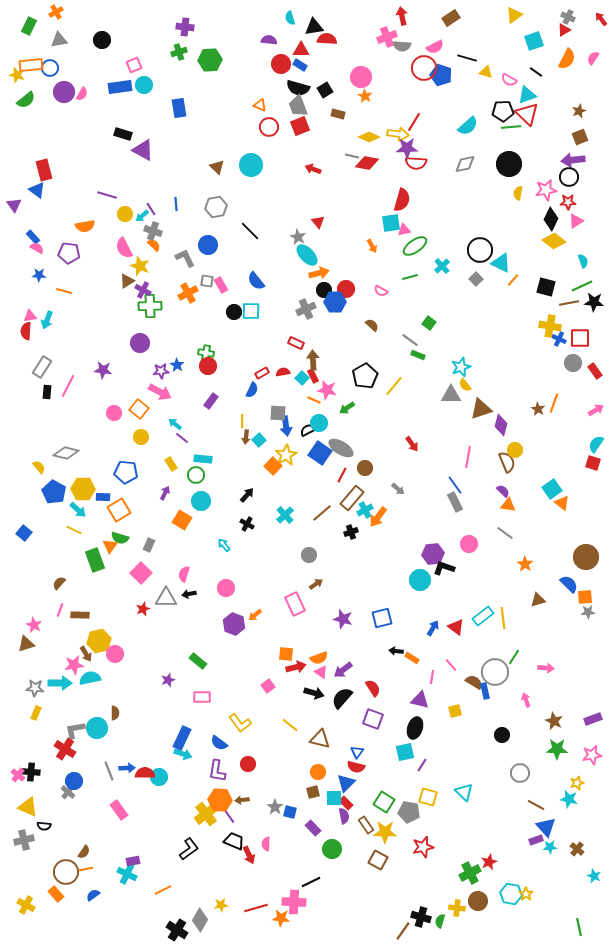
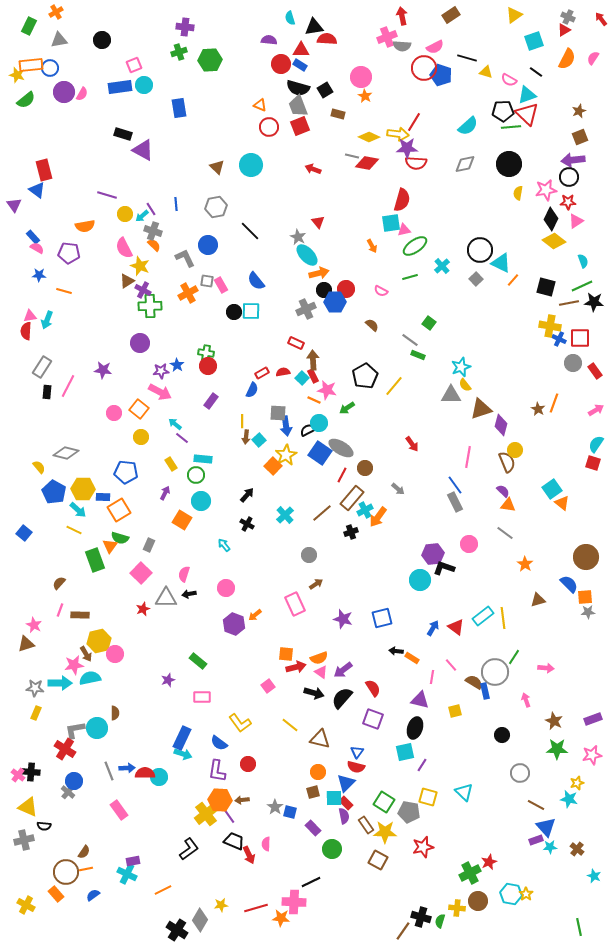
brown rectangle at (451, 18): moved 3 px up
